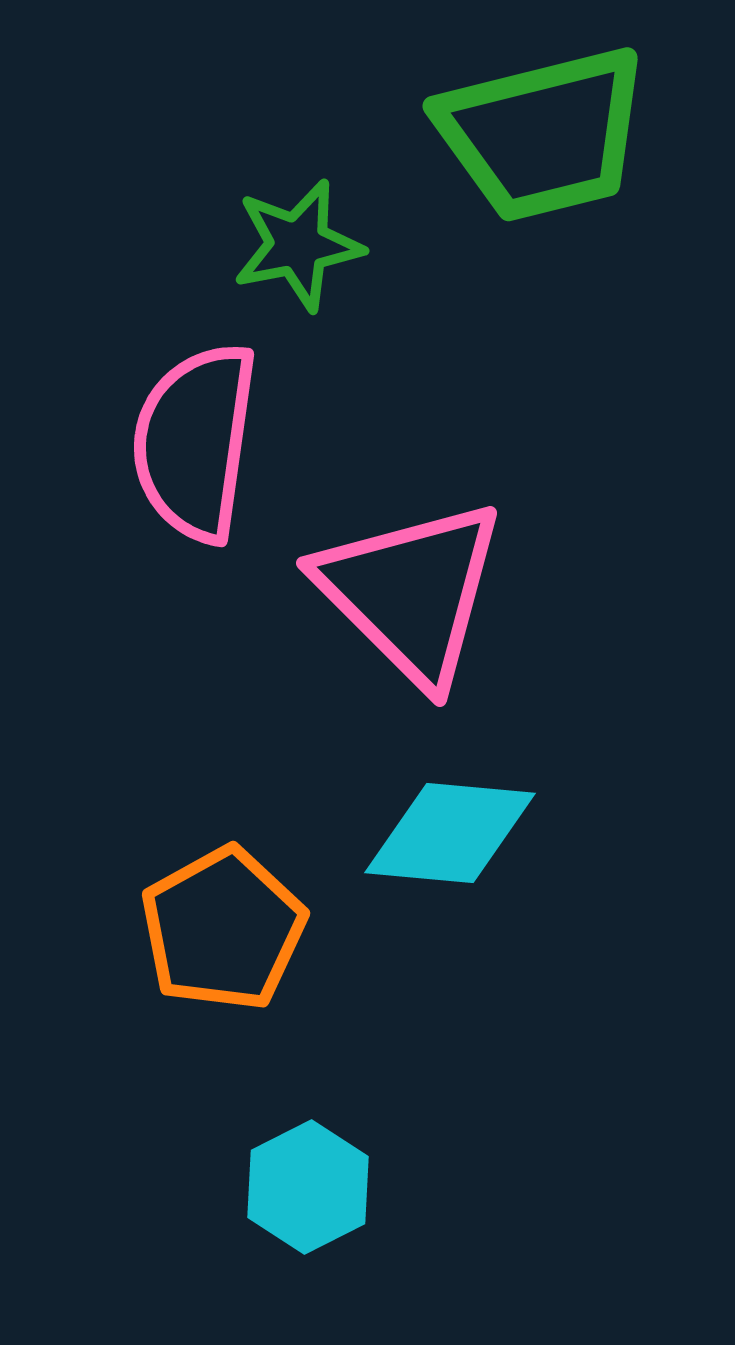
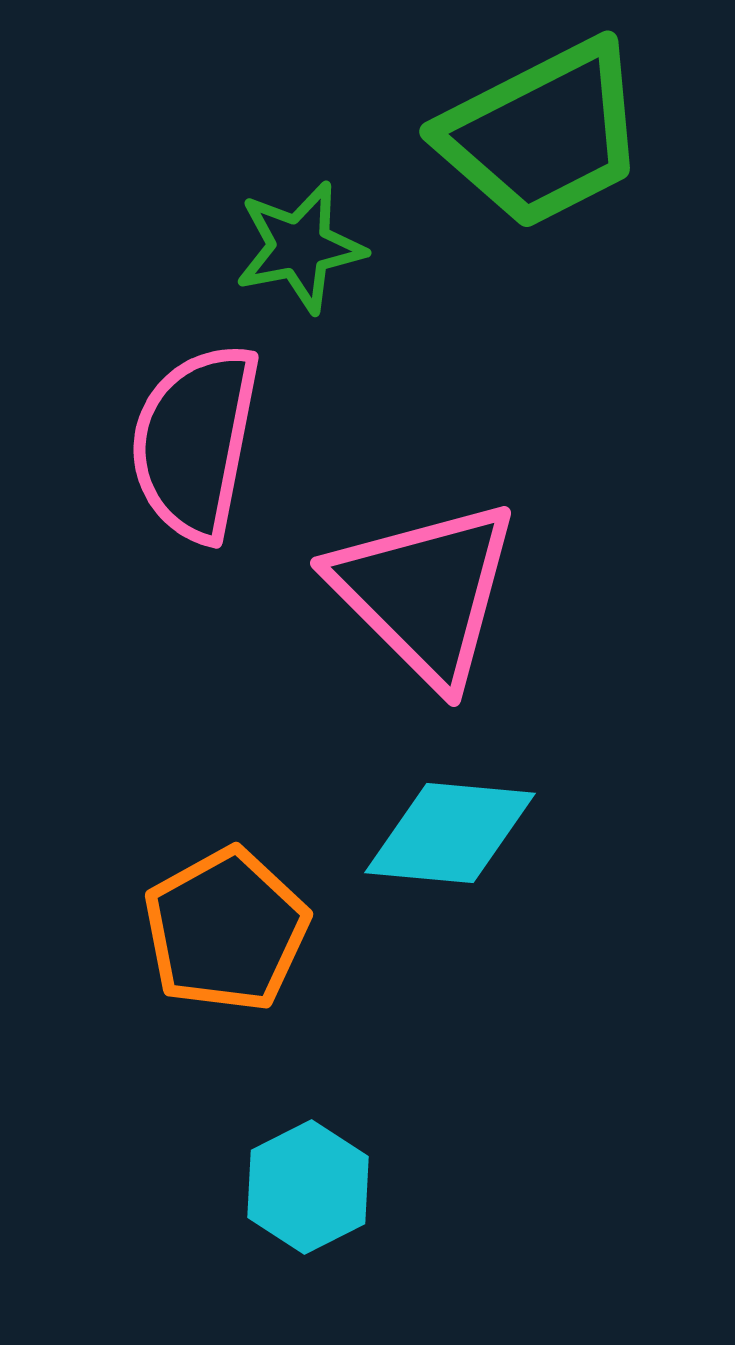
green trapezoid: rotated 13 degrees counterclockwise
green star: moved 2 px right, 2 px down
pink semicircle: rotated 3 degrees clockwise
pink triangle: moved 14 px right
orange pentagon: moved 3 px right, 1 px down
